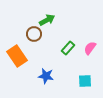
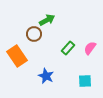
blue star: rotated 14 degrees clockwise
